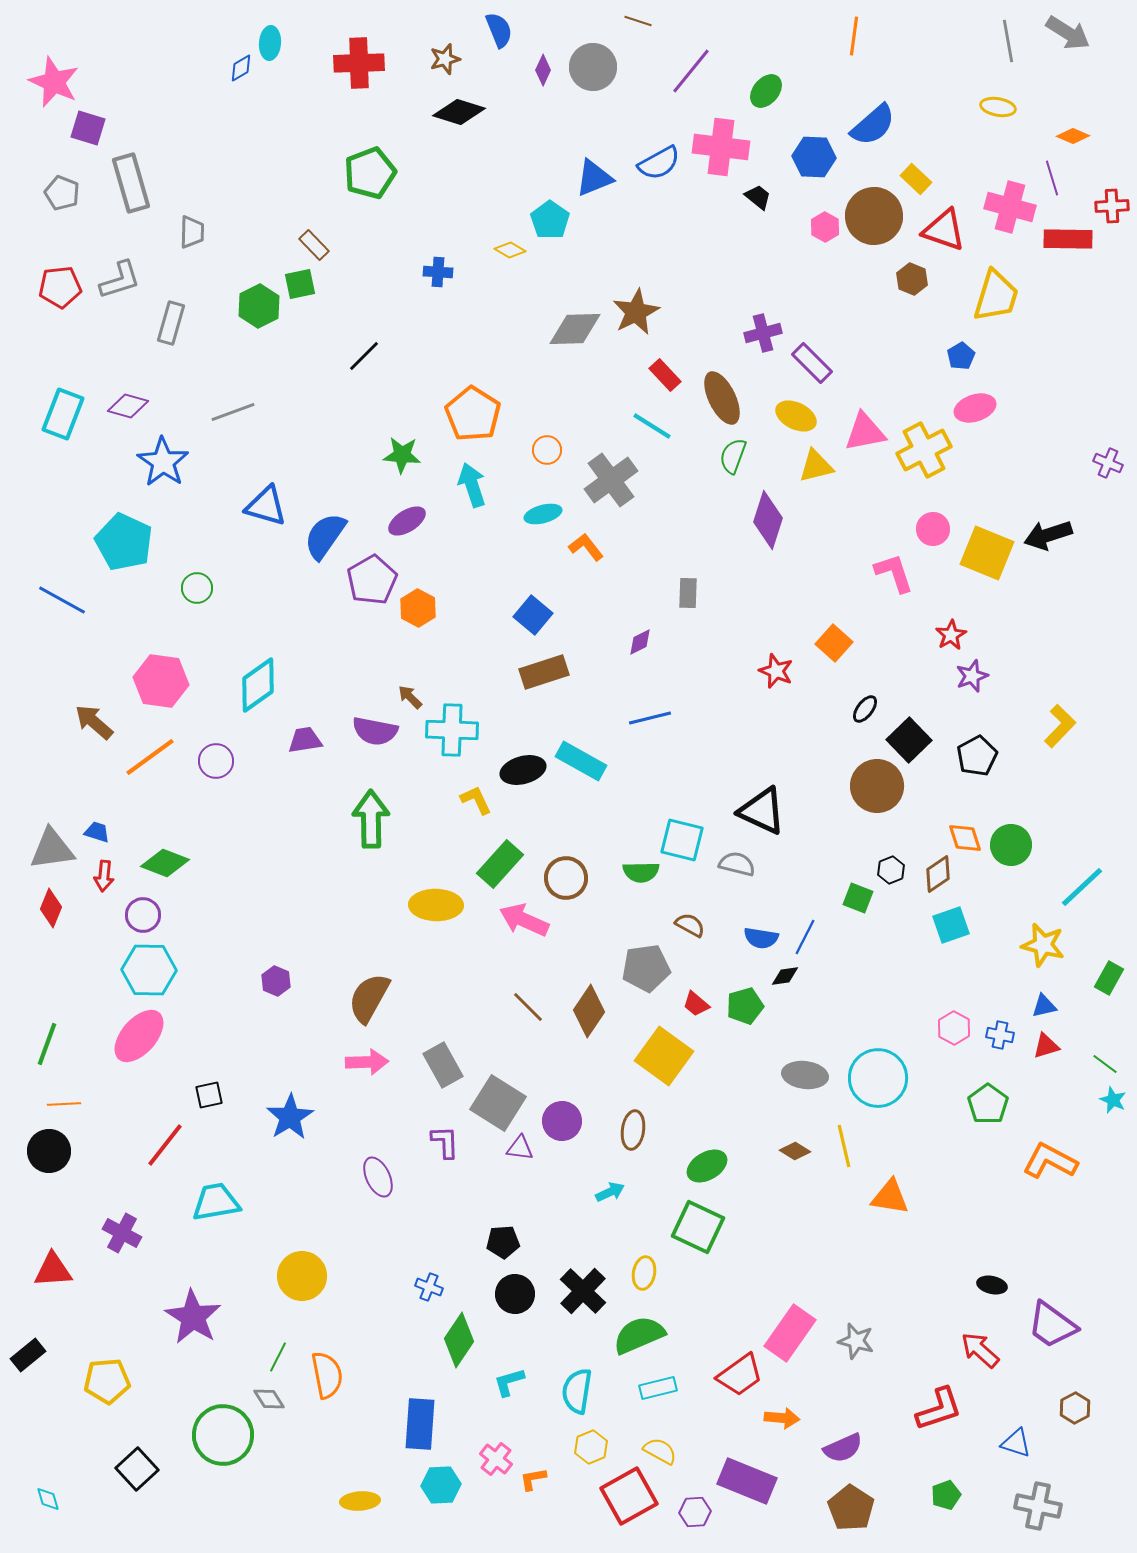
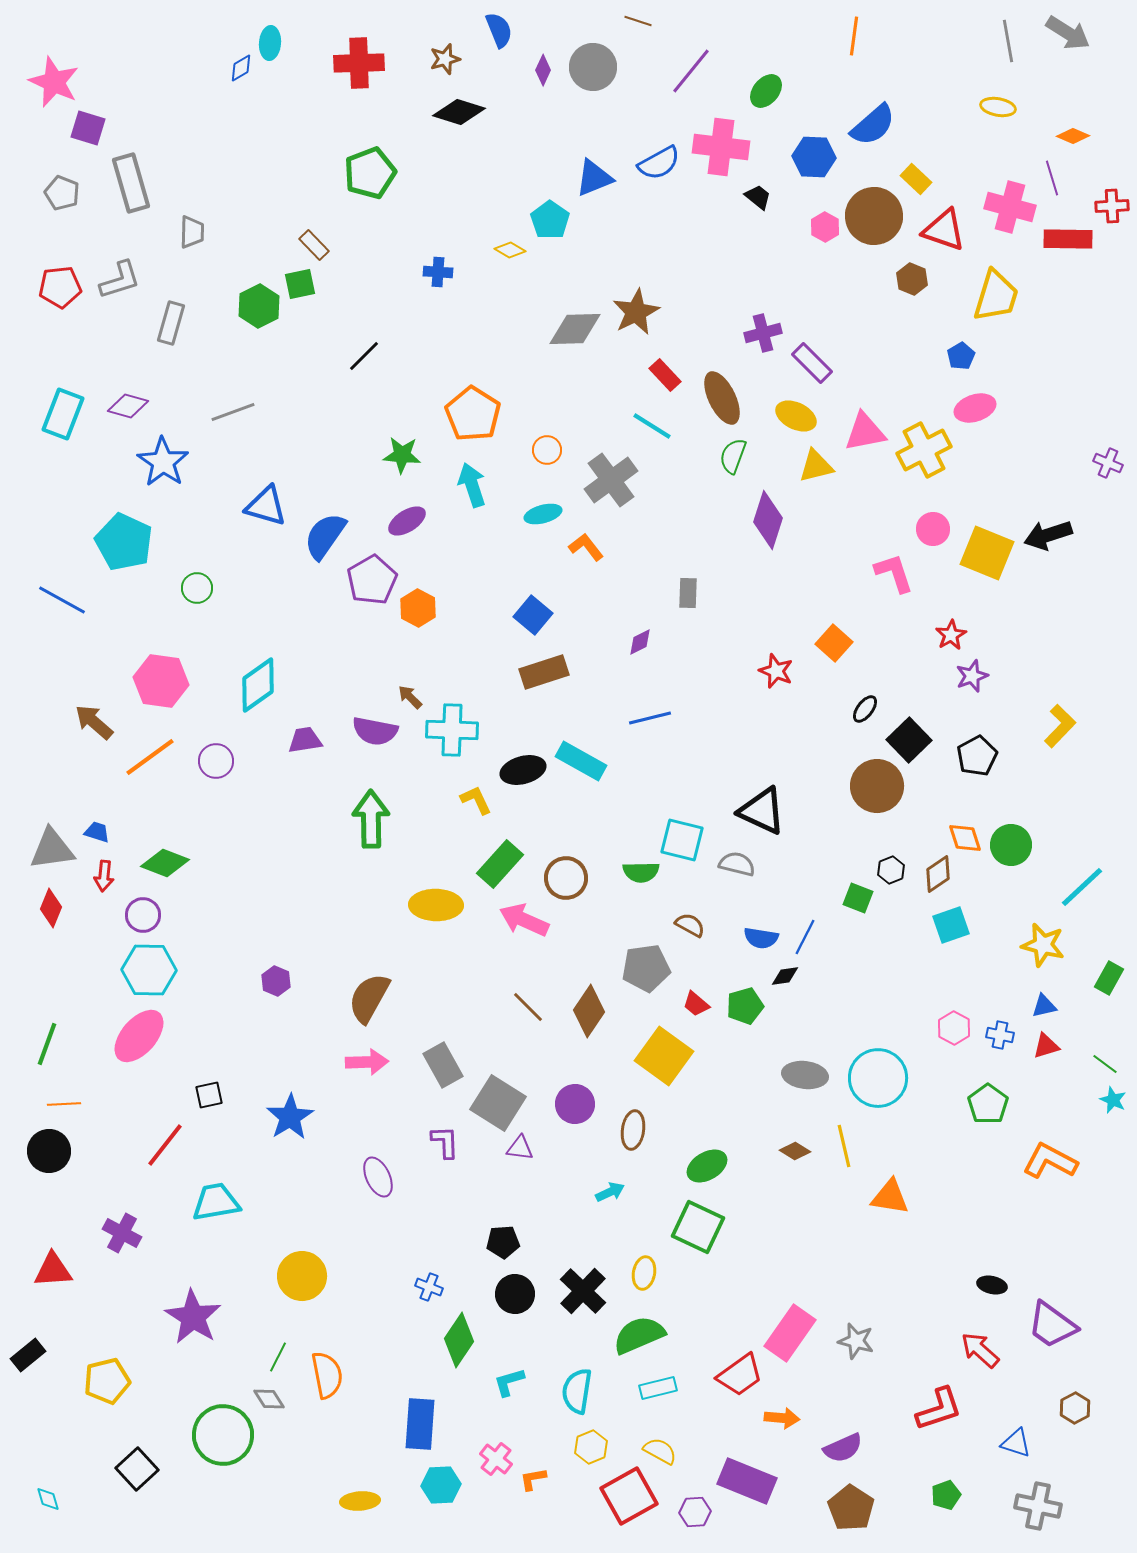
purple circle at (562, 1121): moved 13 px right, 17 px up
yellow pentagon at (107, 1381): rotated 9 degrees counterclockwise
